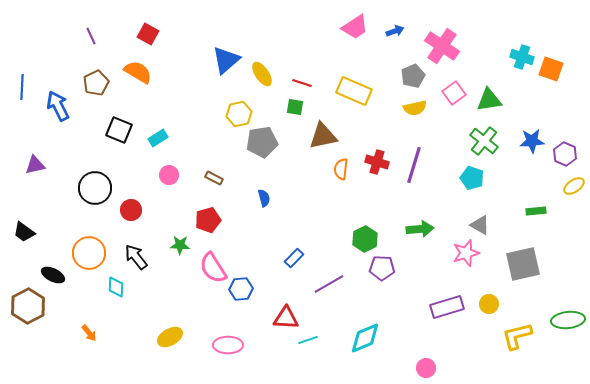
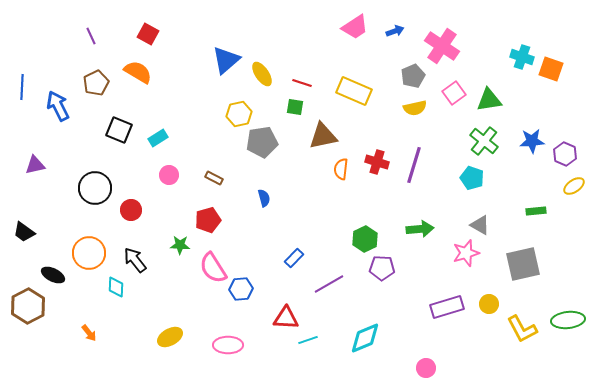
black arrow at (136, 257): moved 1 px left, 3 px down
yellow L-shape at (517, 336): moved 5 px right, 7 px up; rotated 104 degrees counterclockwise
